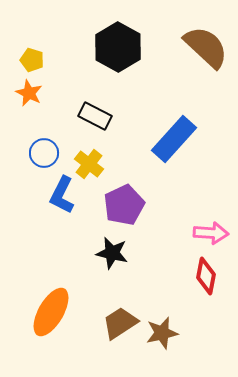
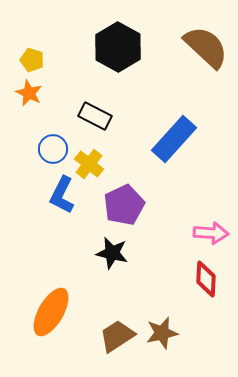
blue circle: moved 9 px right, 4 px up
red diamond: moved 3 px down; rotated 9 degrees counterclockwise
brown trapezoid: moved 3 px left, 13 px down
